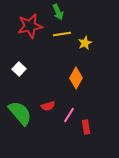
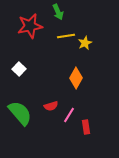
yellow line: moved 4 px right, 2 px down
red semicircle: moved 3 px right
